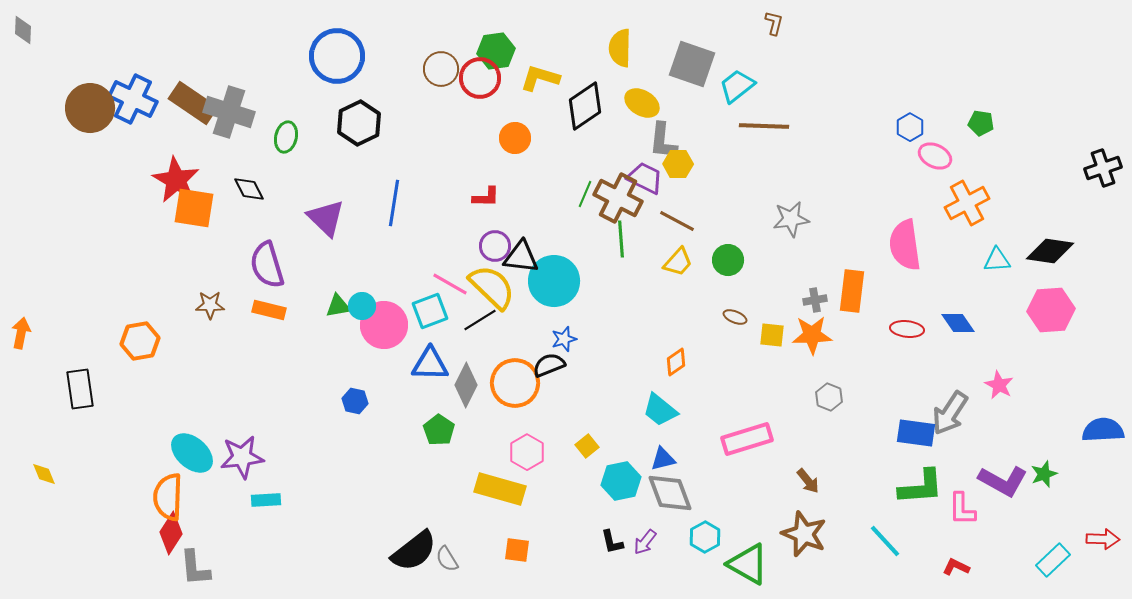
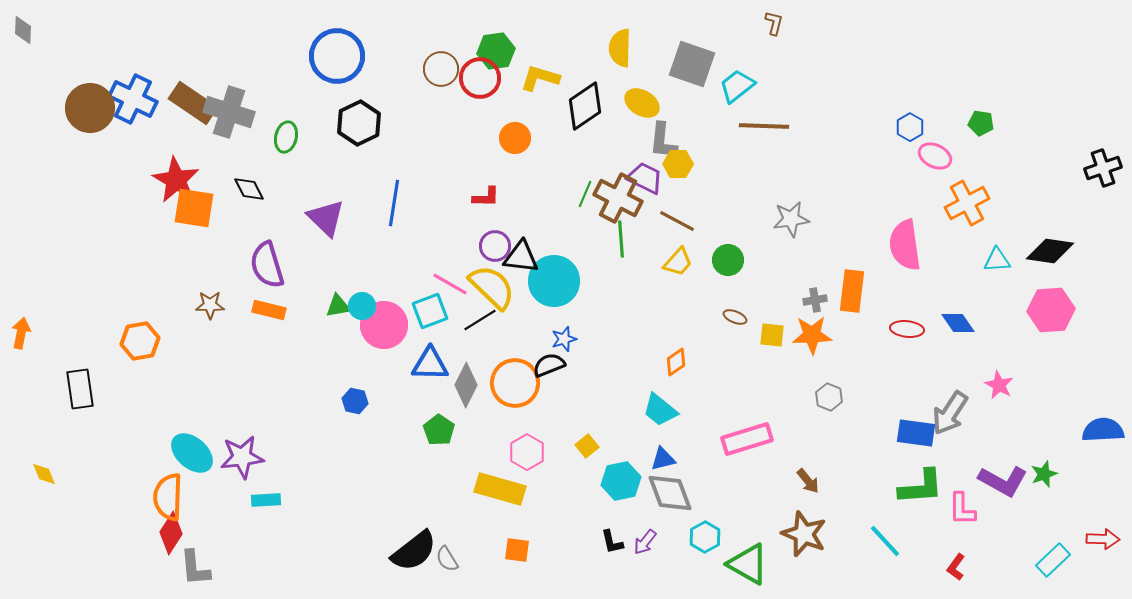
red L-shape at (956, 567): rotated 80 degrees counterclockwise
